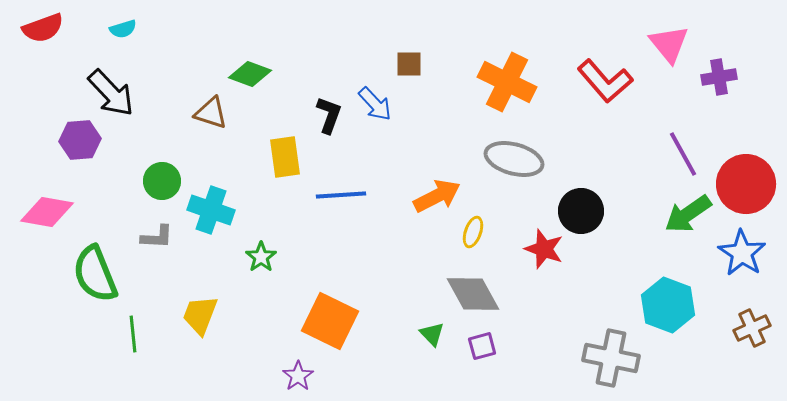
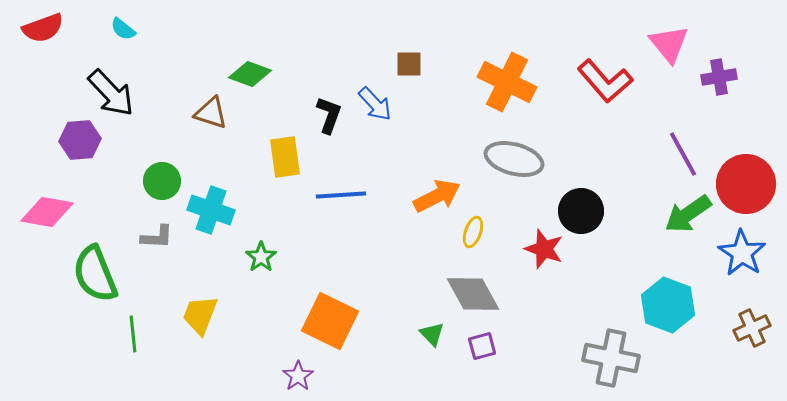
cyan semicircle: rotated 56 degrees clockwise
